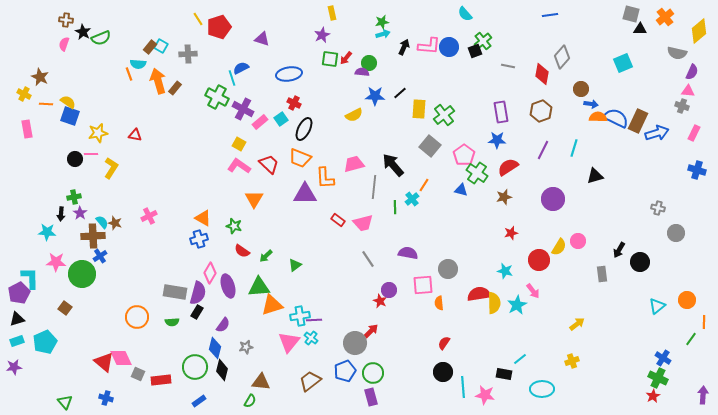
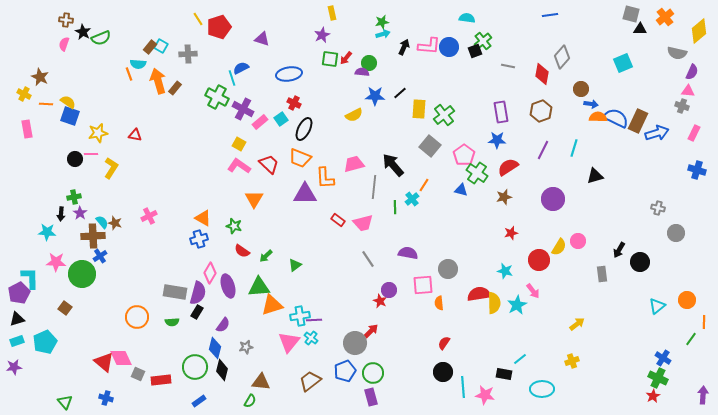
cyan semicircle at (465, 14): moved 2 px right, 4 px down; rotated 140 degrees clockwise
